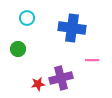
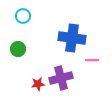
cyan circle: moved 4 px left, 2 px up
blue cross: moved 10 px down
